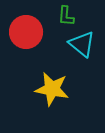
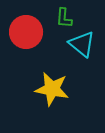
green L-shape: moved 2 px left, 2 px down
